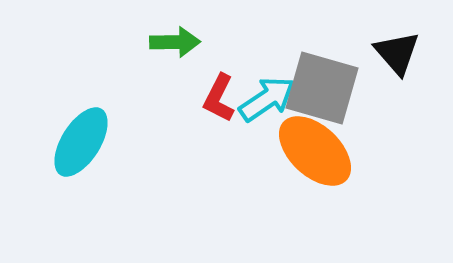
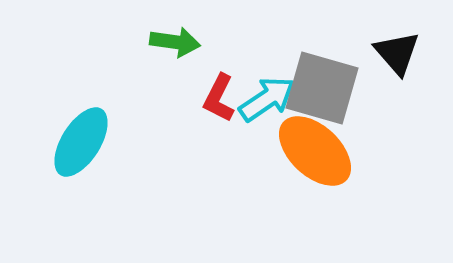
green arrow: rotated 9 degrees clockwise
